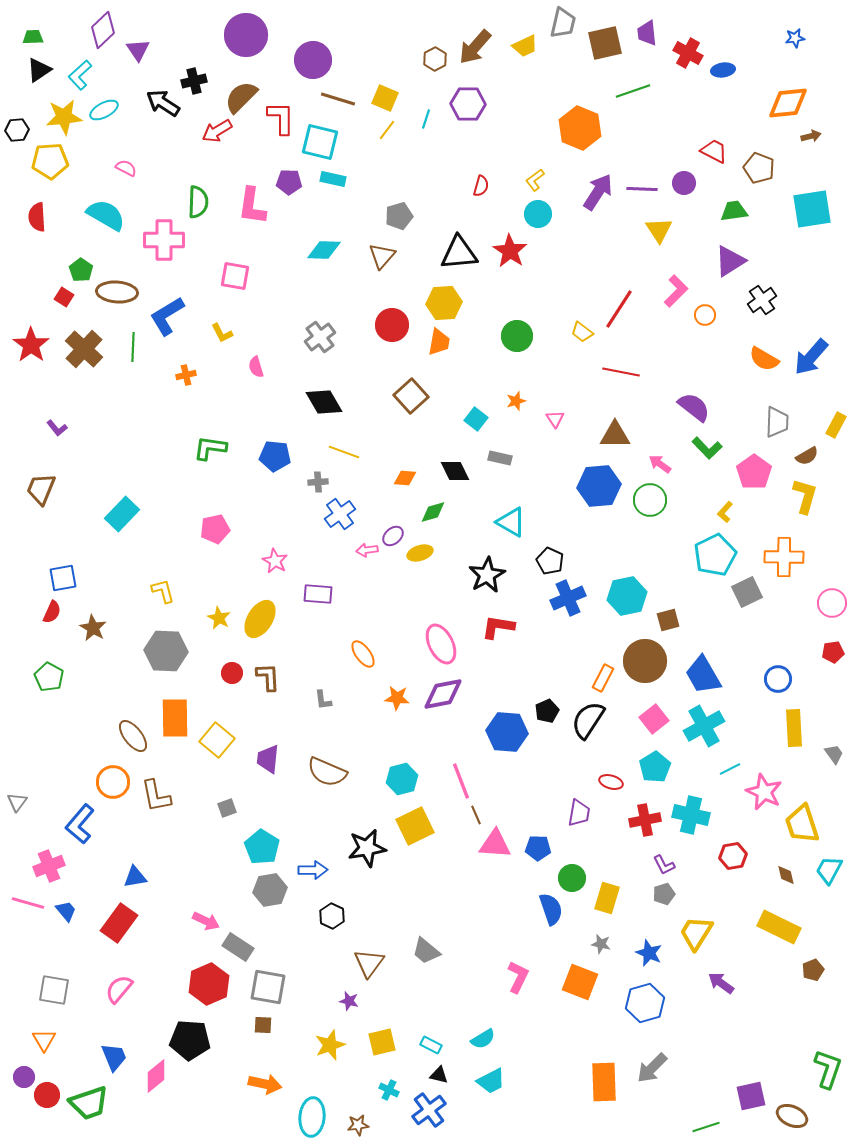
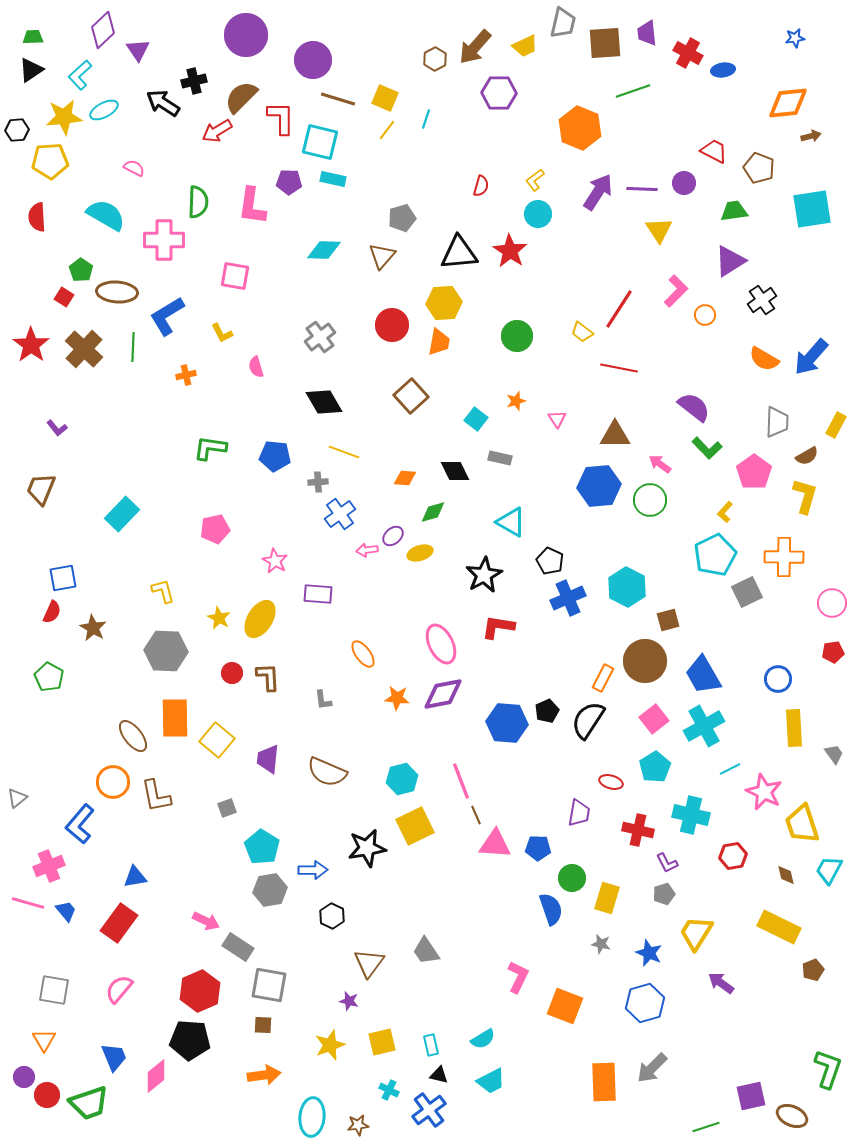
brown square at (605, 43): rotated 9 degrees clockwise
black triangle at (39, 70): moved 8 px left
purple hexagon at (468, 104): moved 31 px right, 11 px up
pink semicircle at (126, 168): moved 8 px right
gray pentagon at (399, 216): moved 3 px right, 2 px down
red line at (621, 372): moved 2 px left, 4 px up
pink triangle at (555, 419): moved 2 px right
black star at (487, 575): moved 3 px left
cyan hexagon at (627, 596): moved 9 px up; rotated 21 degrees counterclockwise
blue hexagon at (507, 732): moved 9 px up
gray triangle at (17, 802): moved 4 px up; rotated 15 degrees clockwise
red cross at (645, 820): moved 7 px left, 10 px down; rotated 24 degrees clockwise
purple L-shape at (664, 865): moved 3 px right, 2 px up
gray trapezoid at (426, 951): rotated 16 degrees clockwise
orange square at (580, 982): moved 15 px left, 24 px down
red hexagon at (209, 984): moved 9 px left, 7 px down
gray square at (268, 987): moved 1 px right, 2 px up
cyan rectangle at (431, 1045): rotated 50 degrees clockwise
orange arrow at (265, 1084): moved 1 px left, 9 px up; rotated 20 degrees counterclockwise
